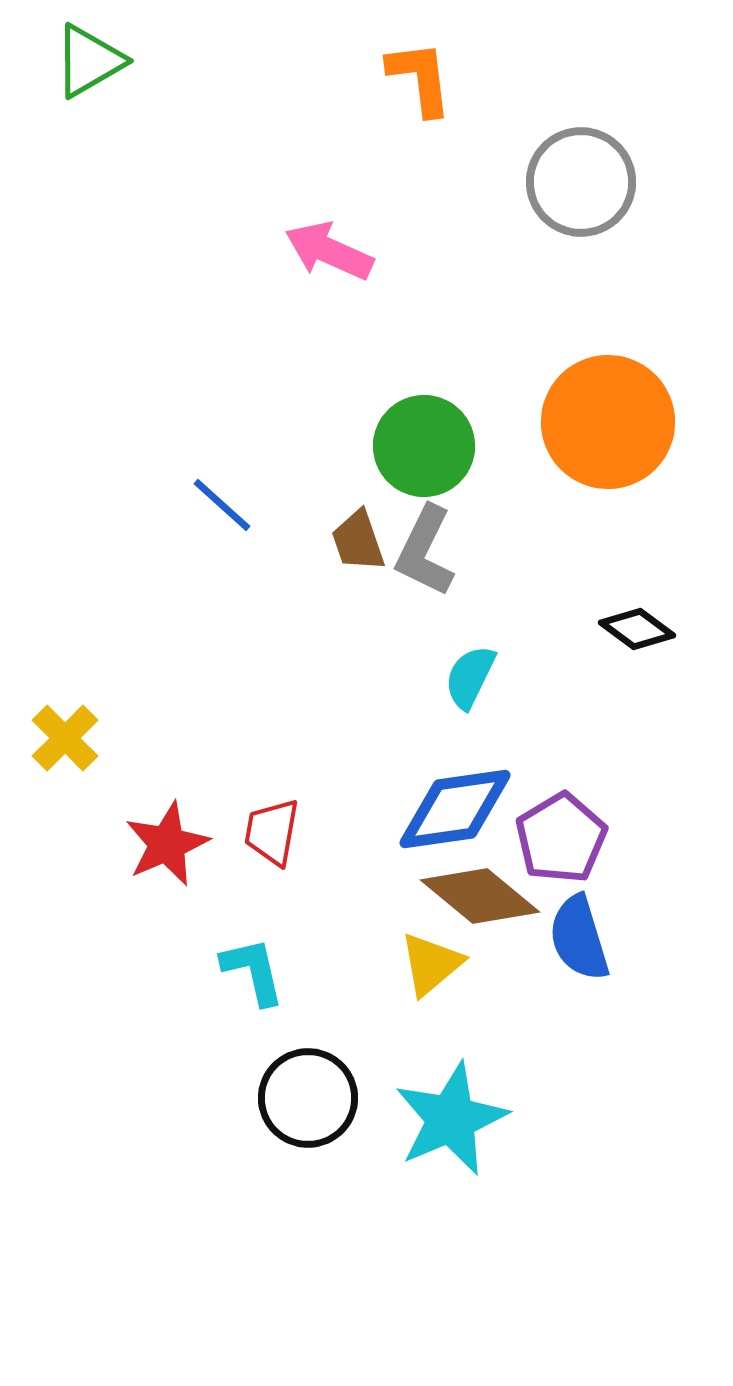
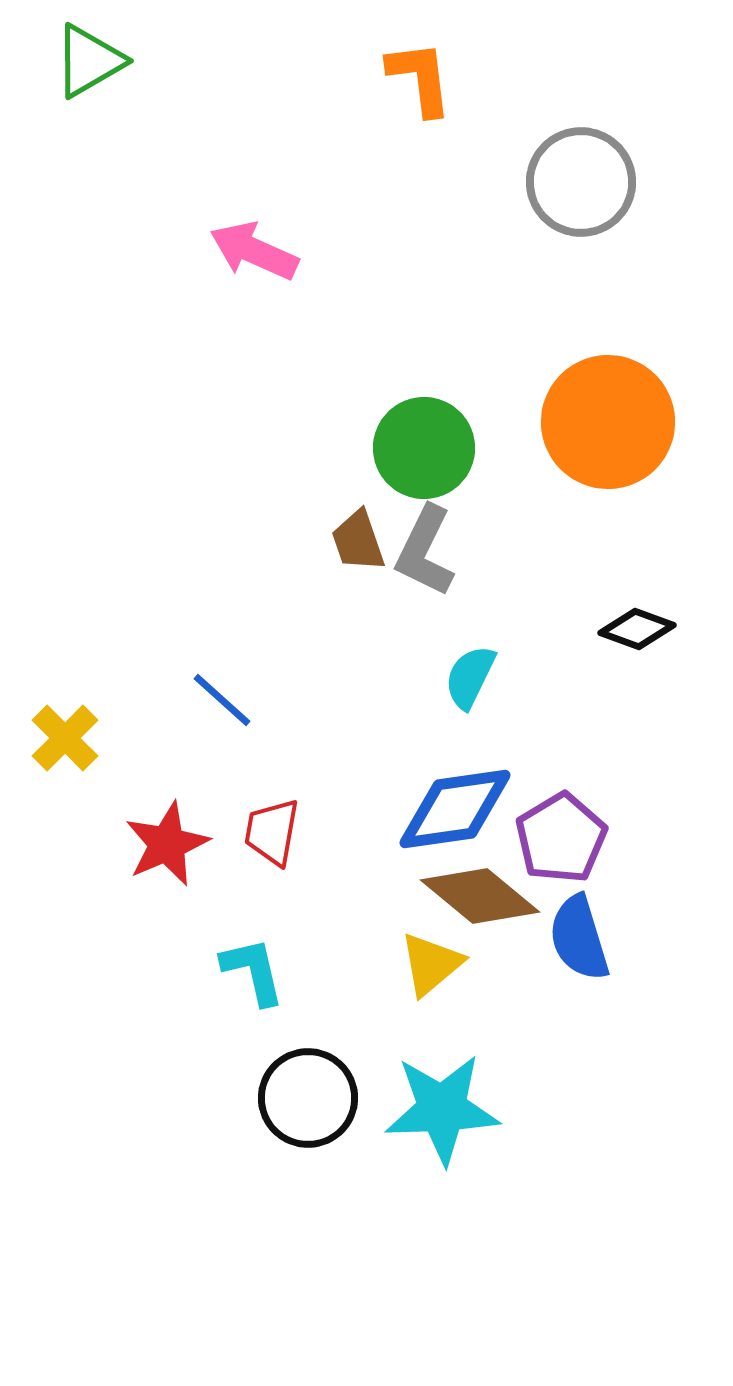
pink arrow: moved 75 px left
green circle: moved 2 px down
blue line: moved 195 px down
black diamond: rotated 16 degrees counterclockwise
cyan star: moved 9 px left, 10 px up; rotated 21 degrees clockwise
